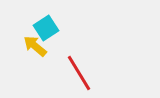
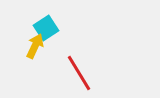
yellow arrow: rotated 75 degrees clockwise
